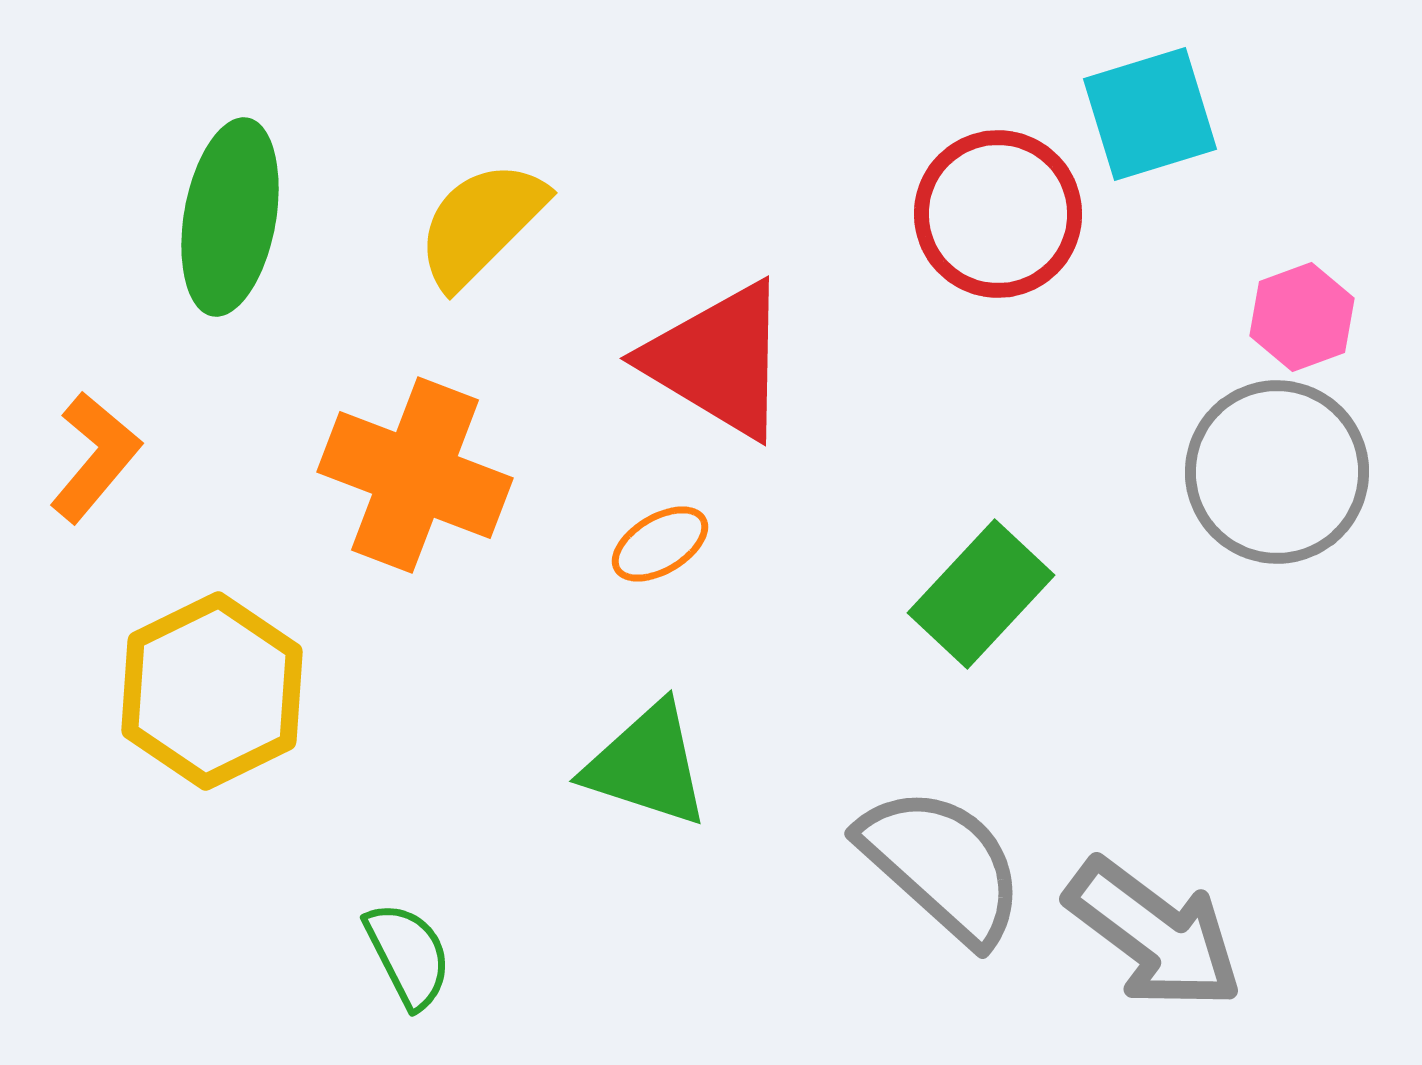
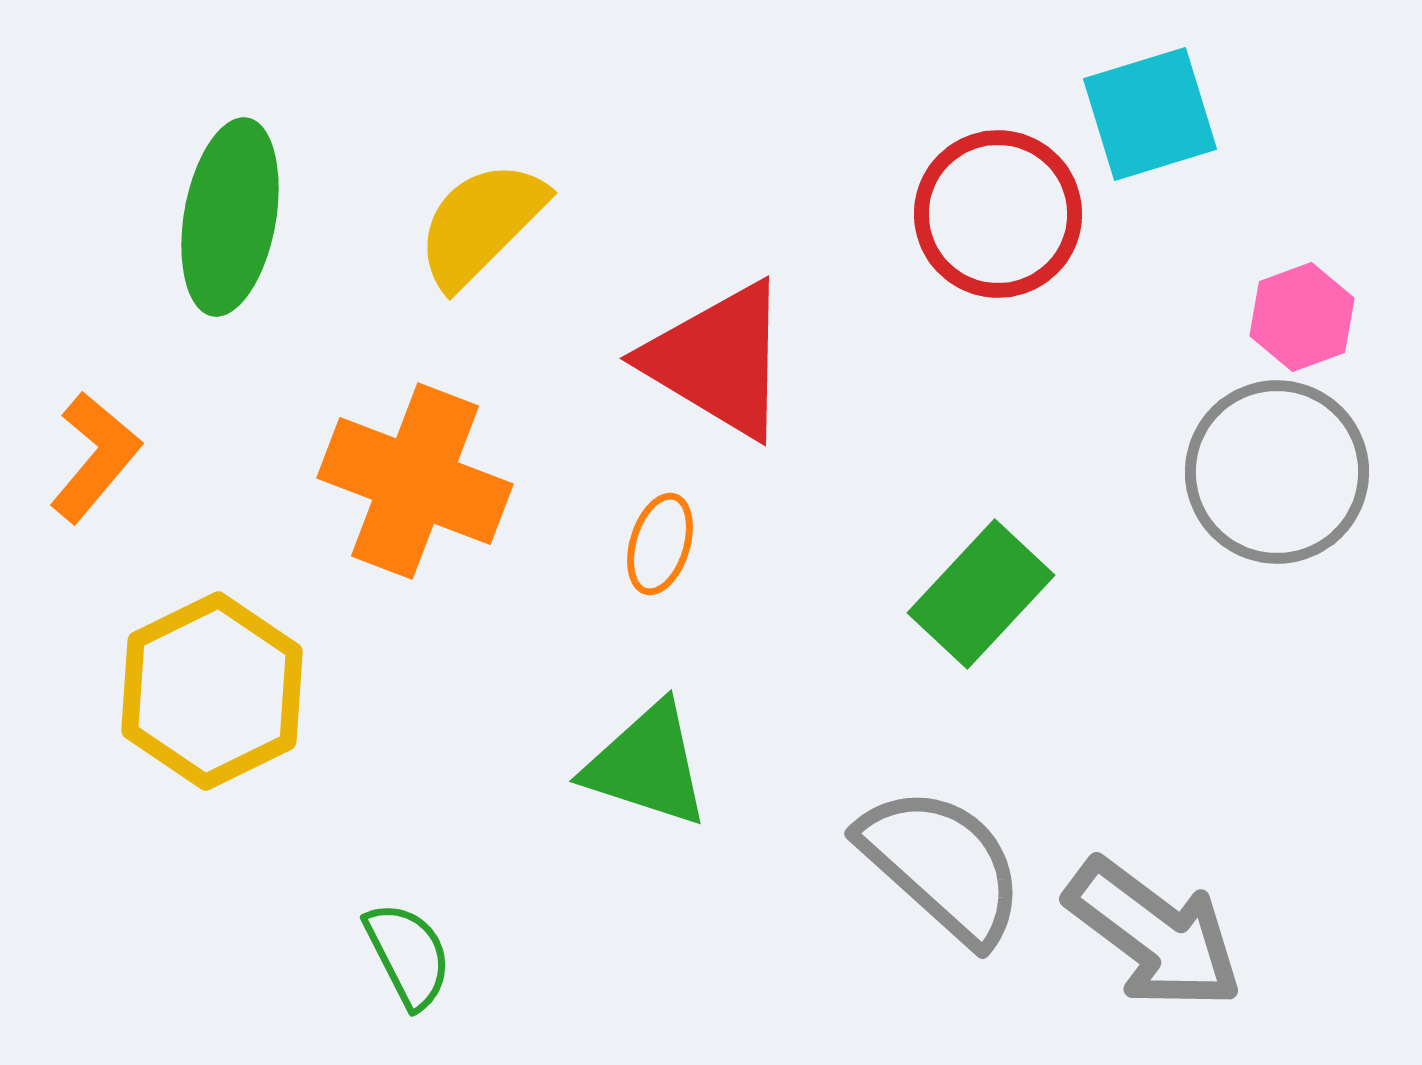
orange cross: moved 6 px down
orange ellipse: rotated 42 degrees counterclockwise
